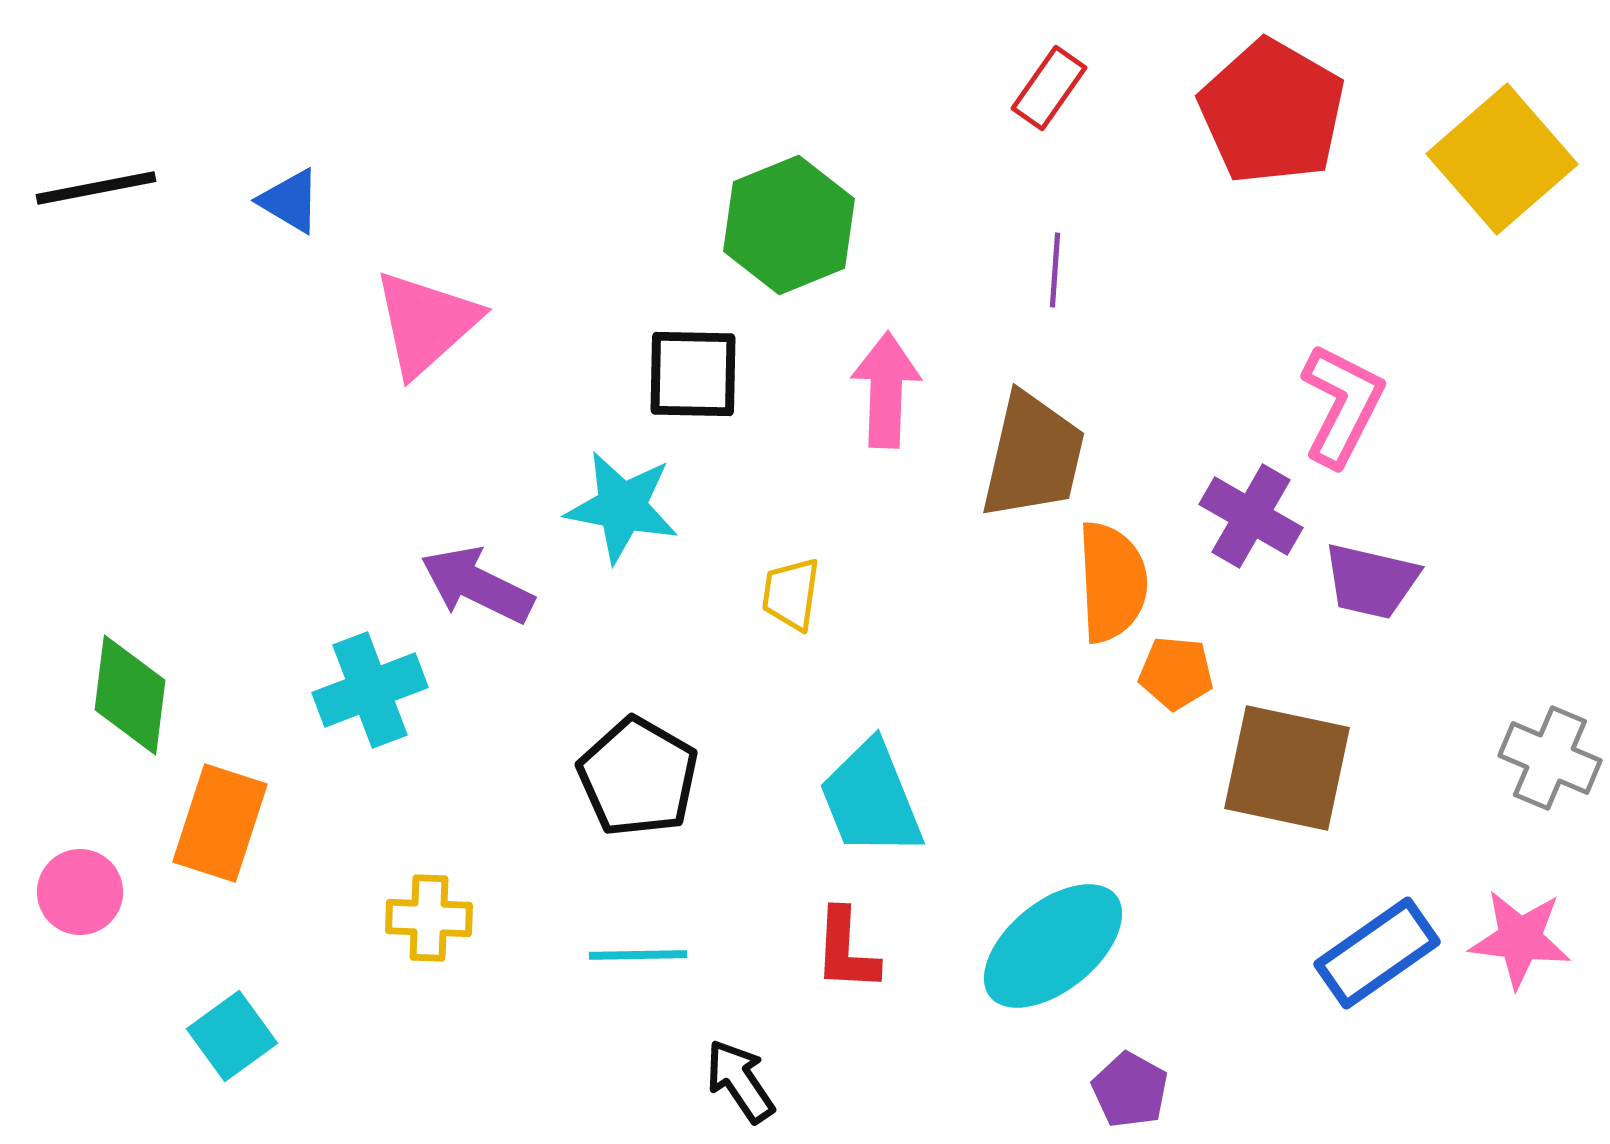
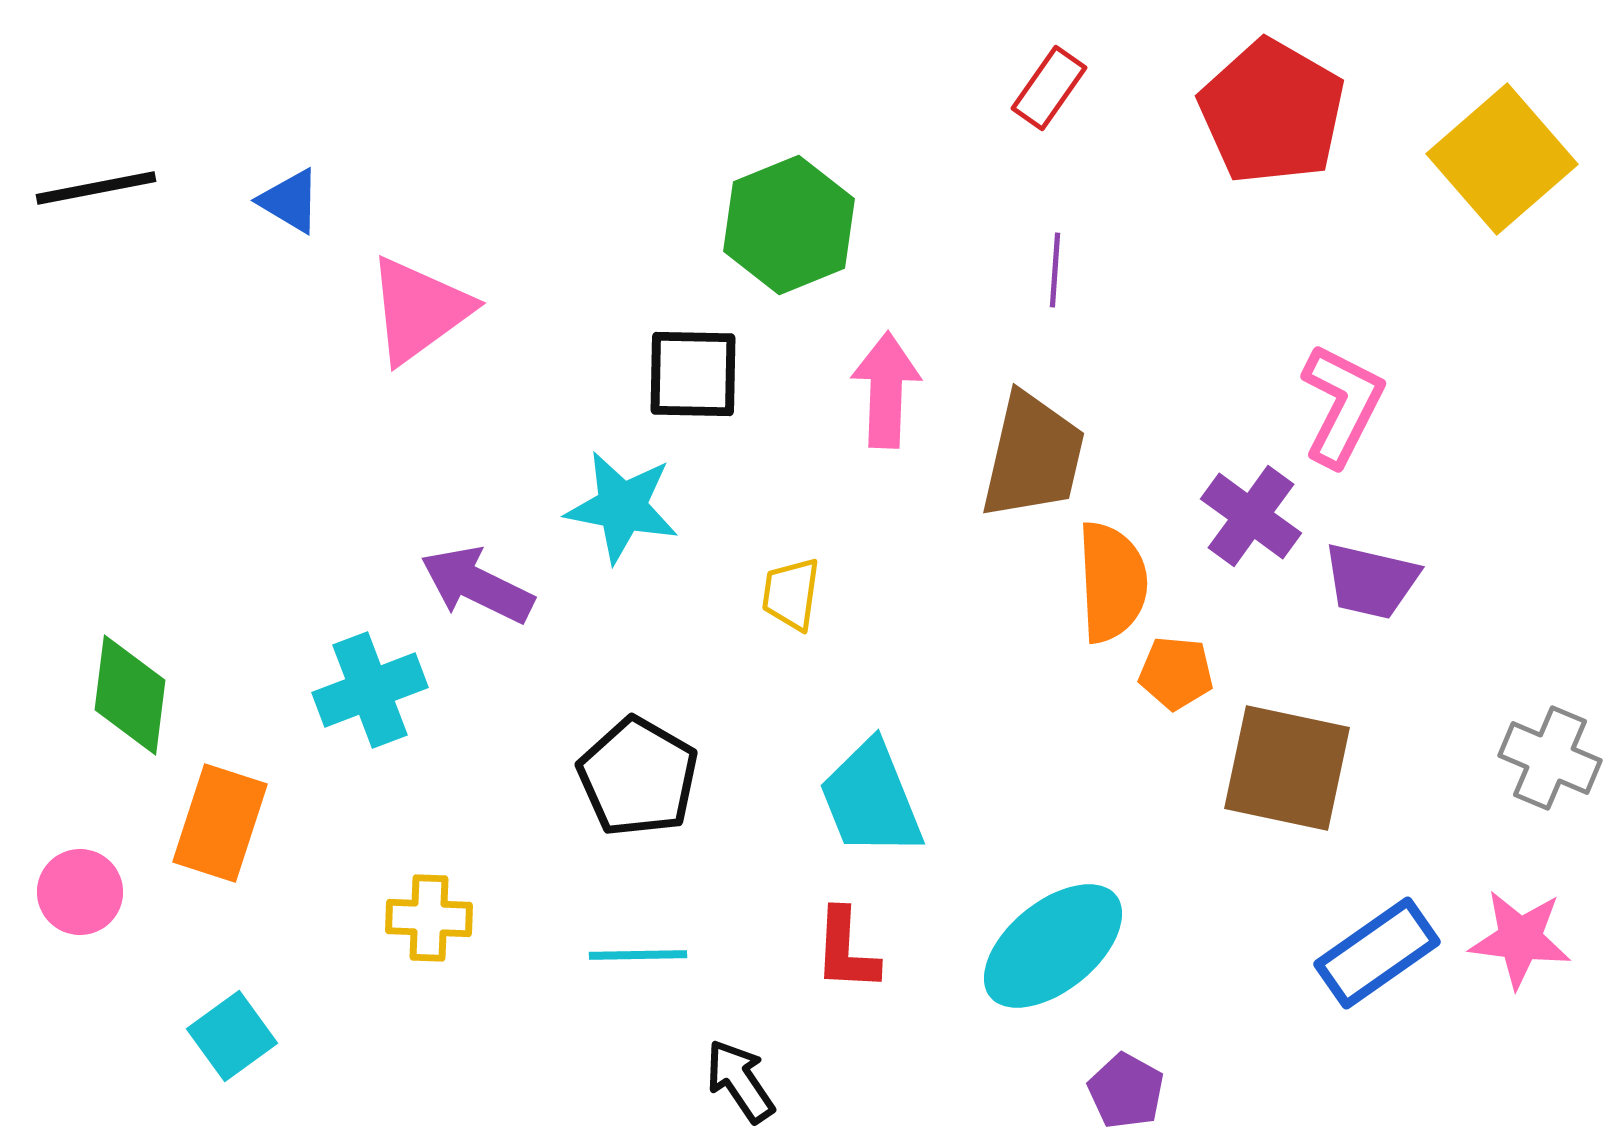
pink triangle: moved 7 px left, 13 px up; rotated 6 degrees clockwise
purple cross: rotated 6 degrees clockwise
purple pentagon: moved 4 px left, 1 px down
